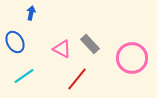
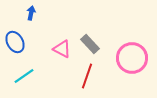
red line: moved 10 px right, 3 px up; rotated 20 degrees counterclockwise
